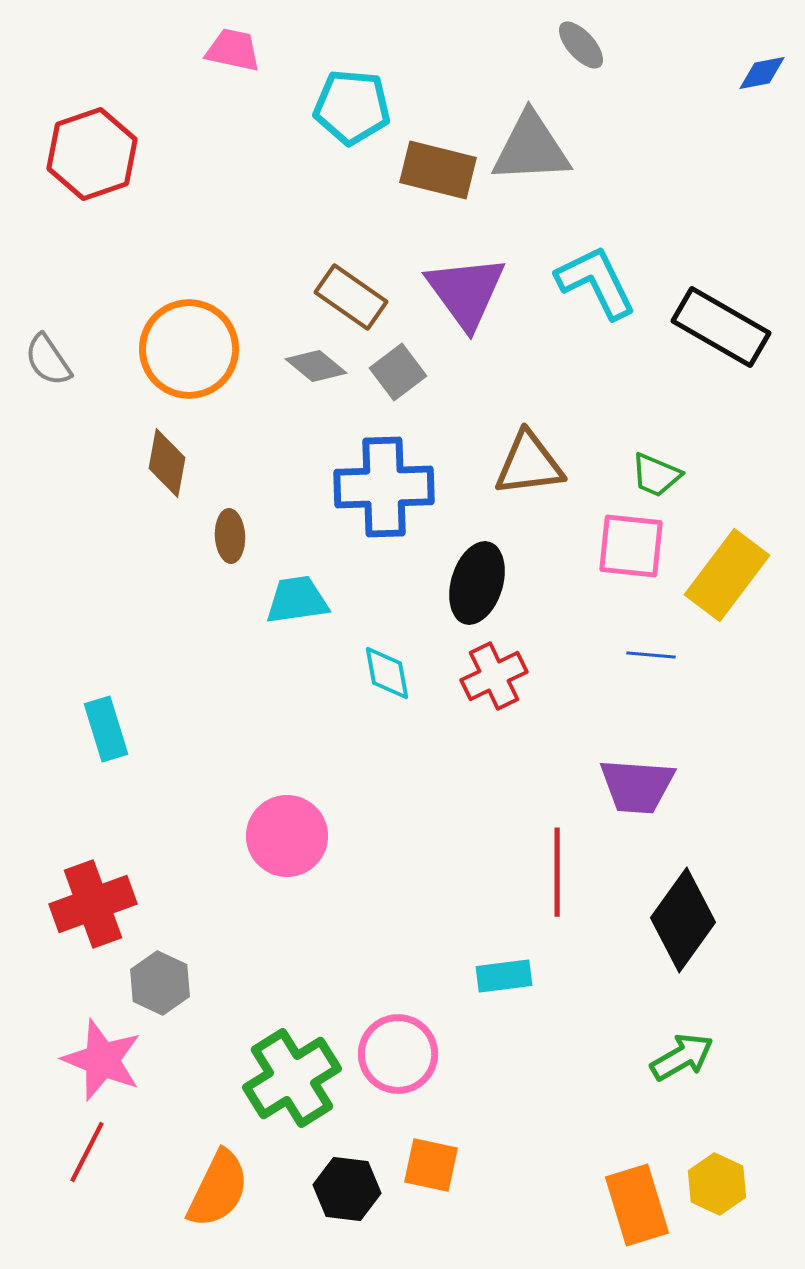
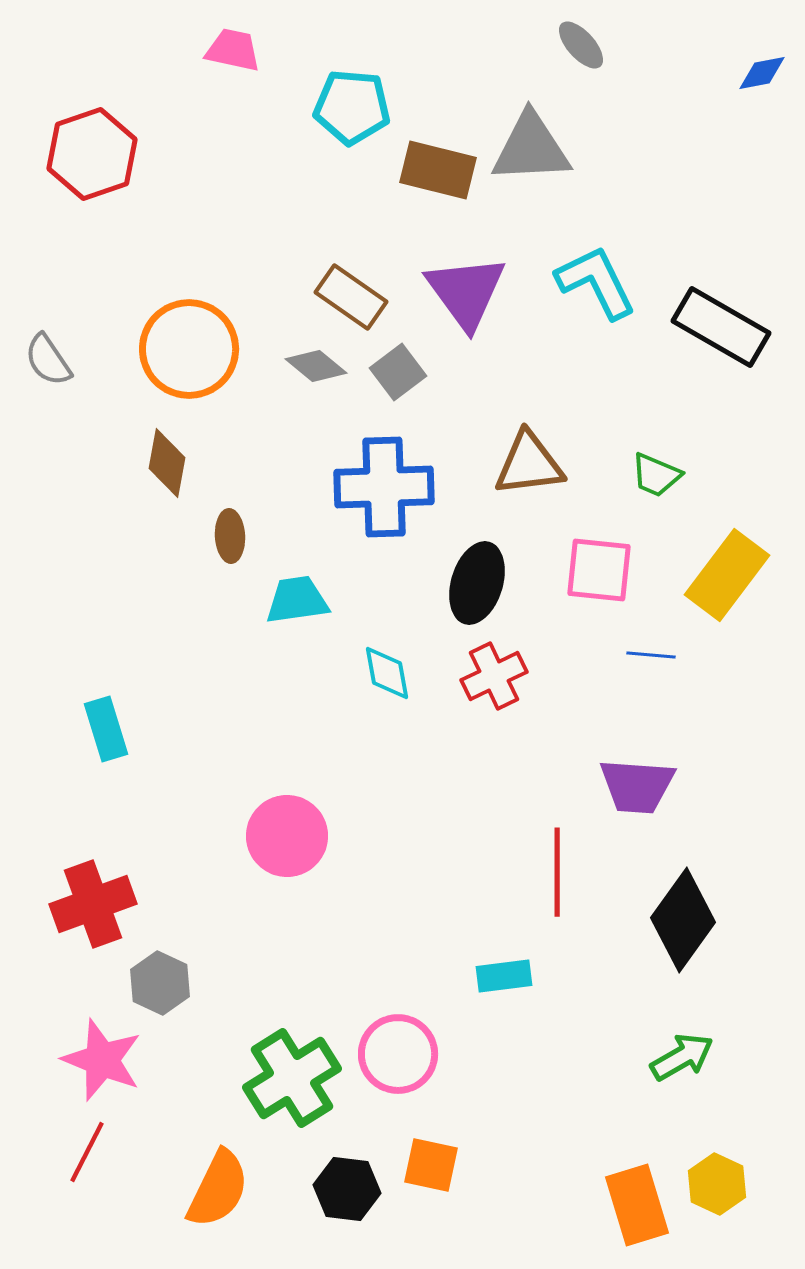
pink square at (631, 546): moved 32 px left, 24 px down
